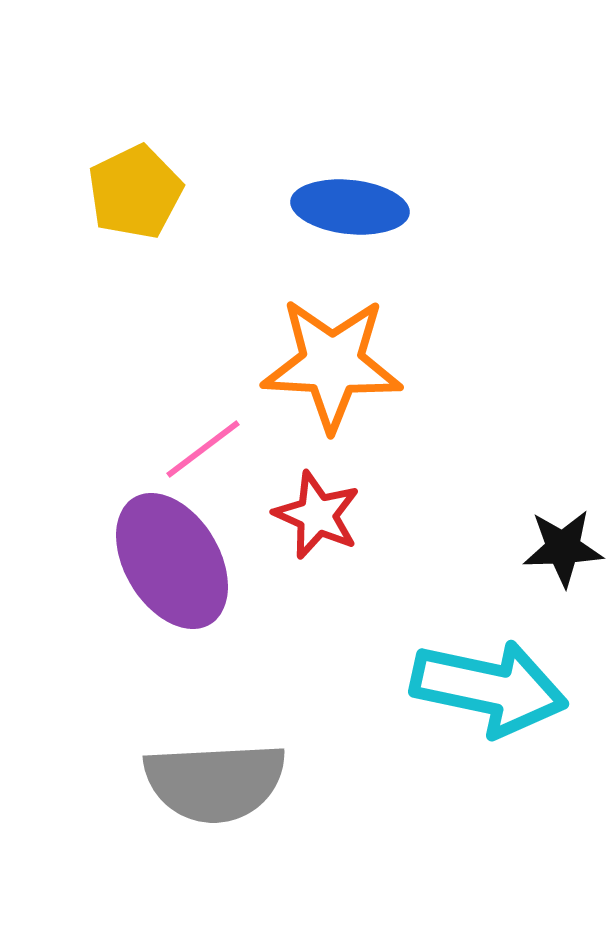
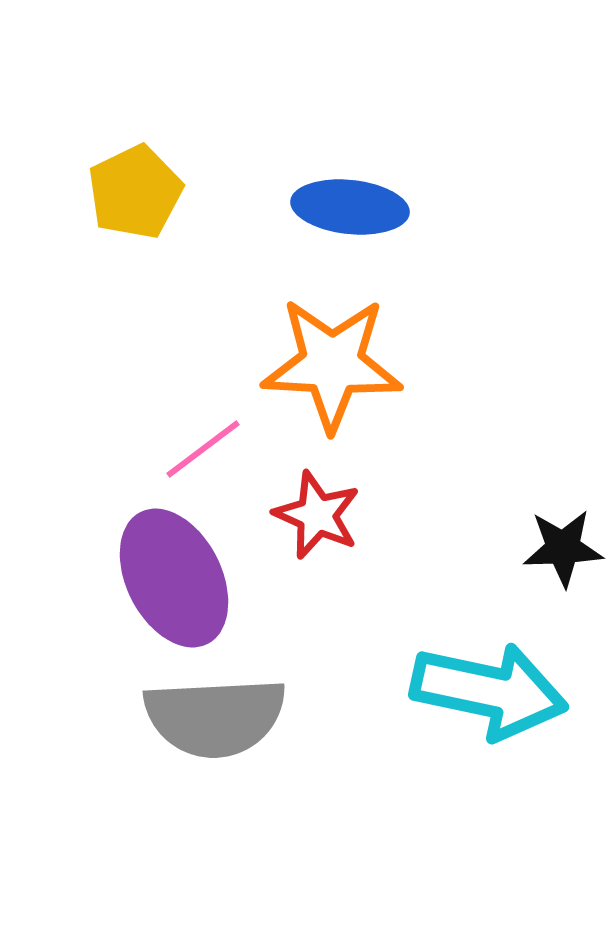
purple ellipse: moved 2 px right, 17 px down; rotated 4 degrees clockwise
cyan arrow: moved 3 px down
gray semicircle: moved 65 px up
